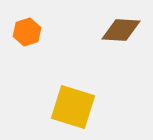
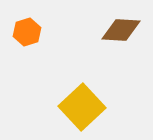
yellow square: moved 9 px right; rotated 30 degrees clockwise
